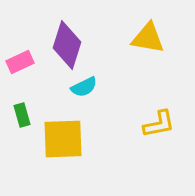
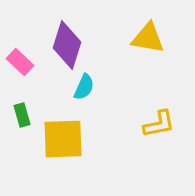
pink rectangle: rotated 68 degrees clockwise
cyan semicircle: rotated 40 degrees counterclockwise
